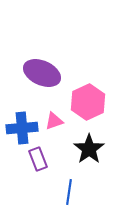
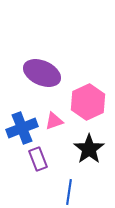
blue cross: rotated 16 degrees counterclockwise
